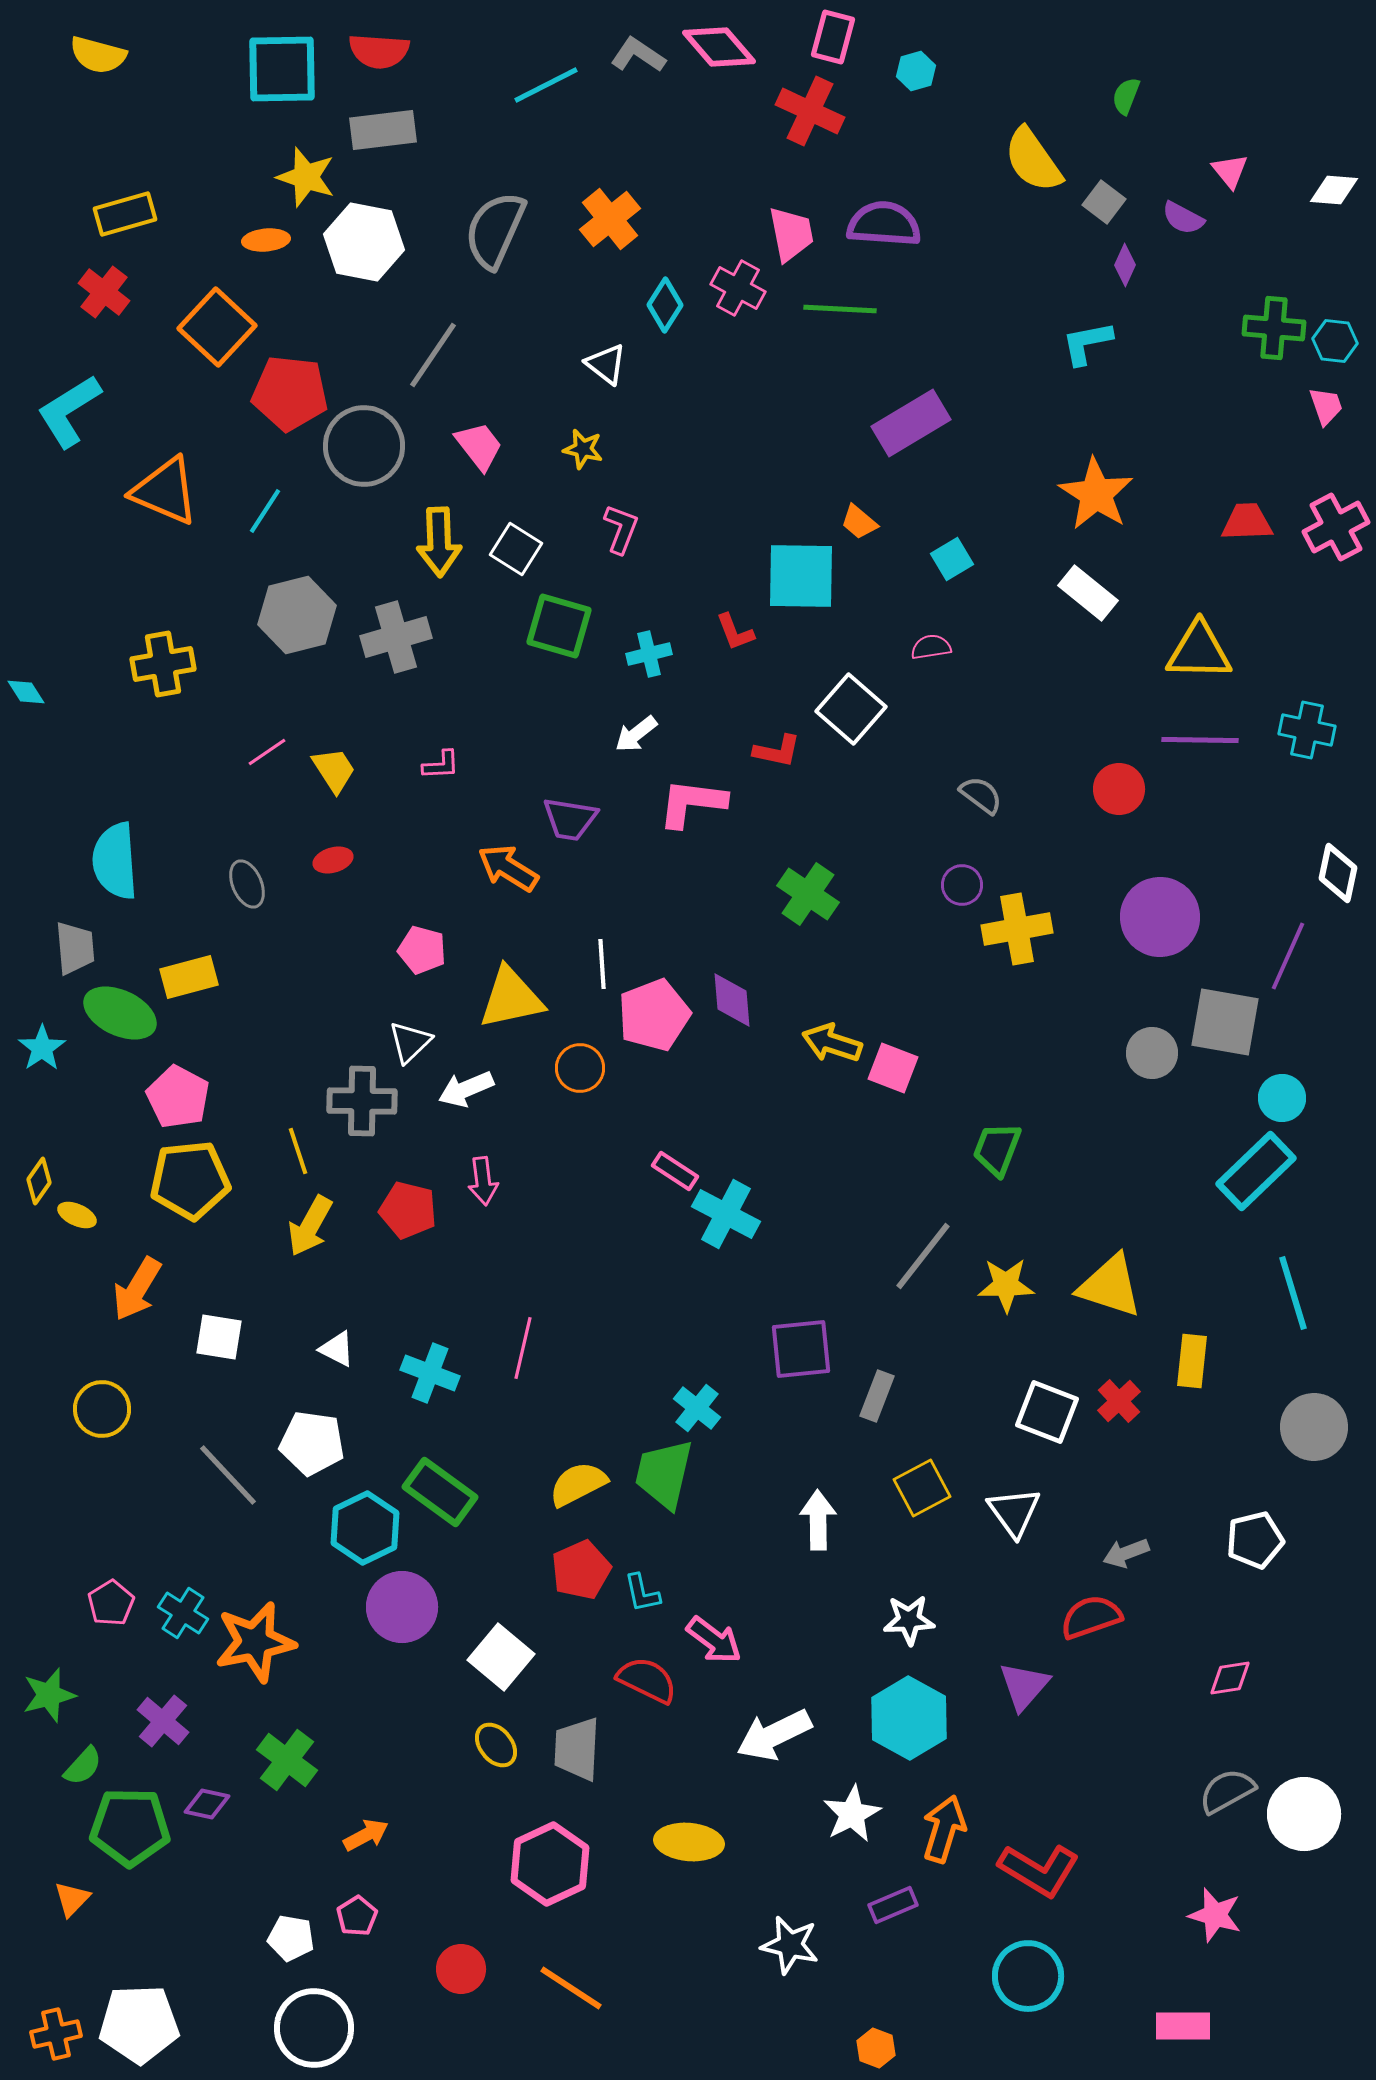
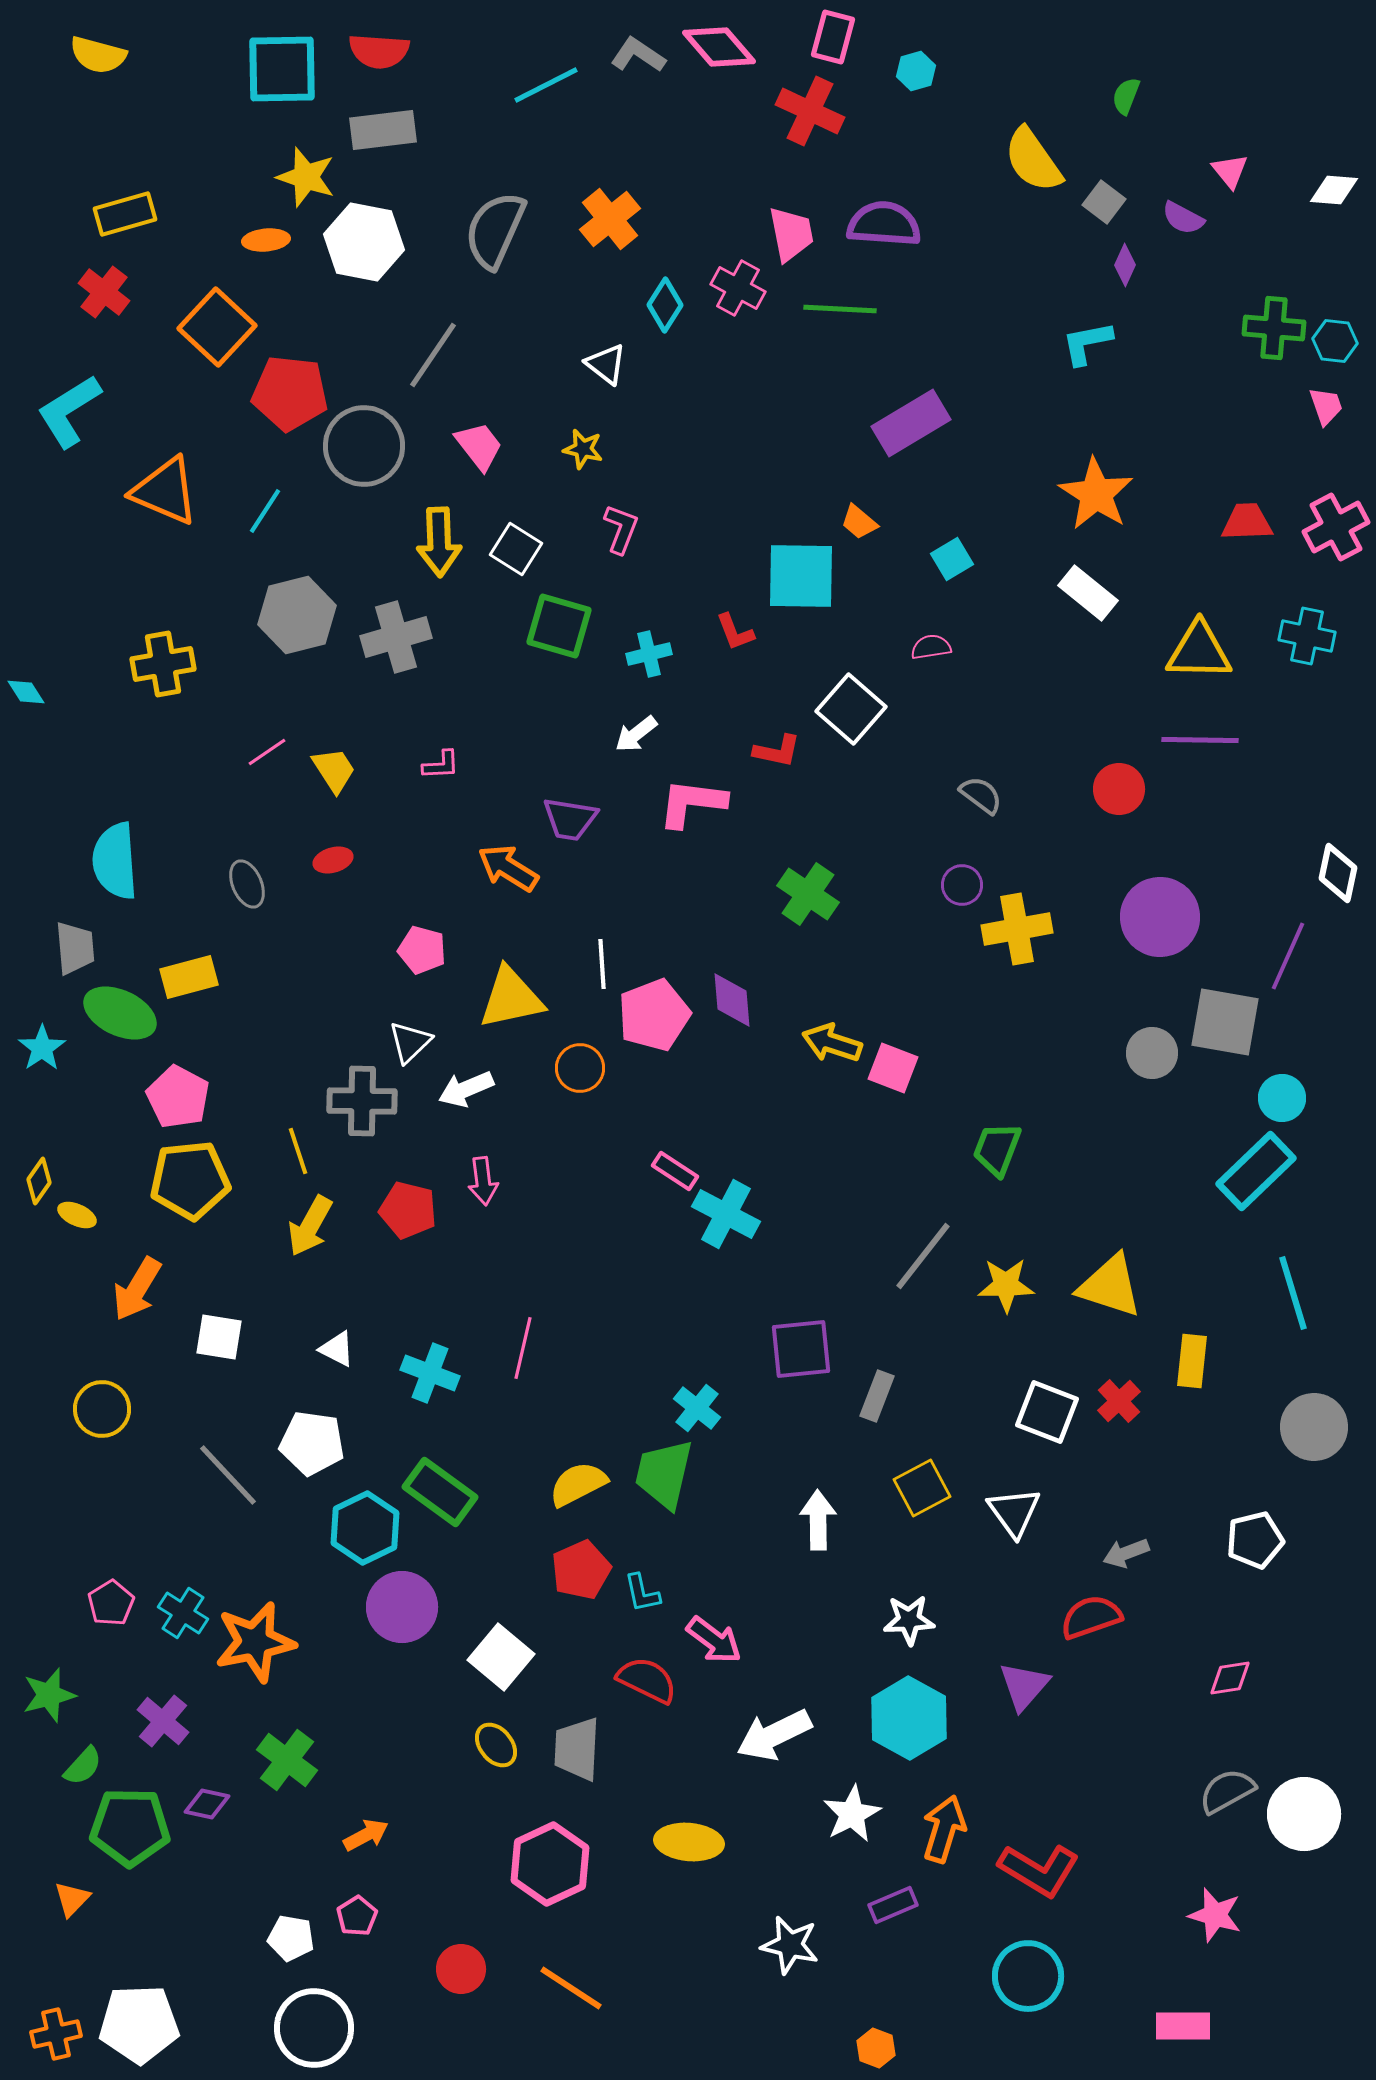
cyan cross at (1307, 730): moved 94 px up
